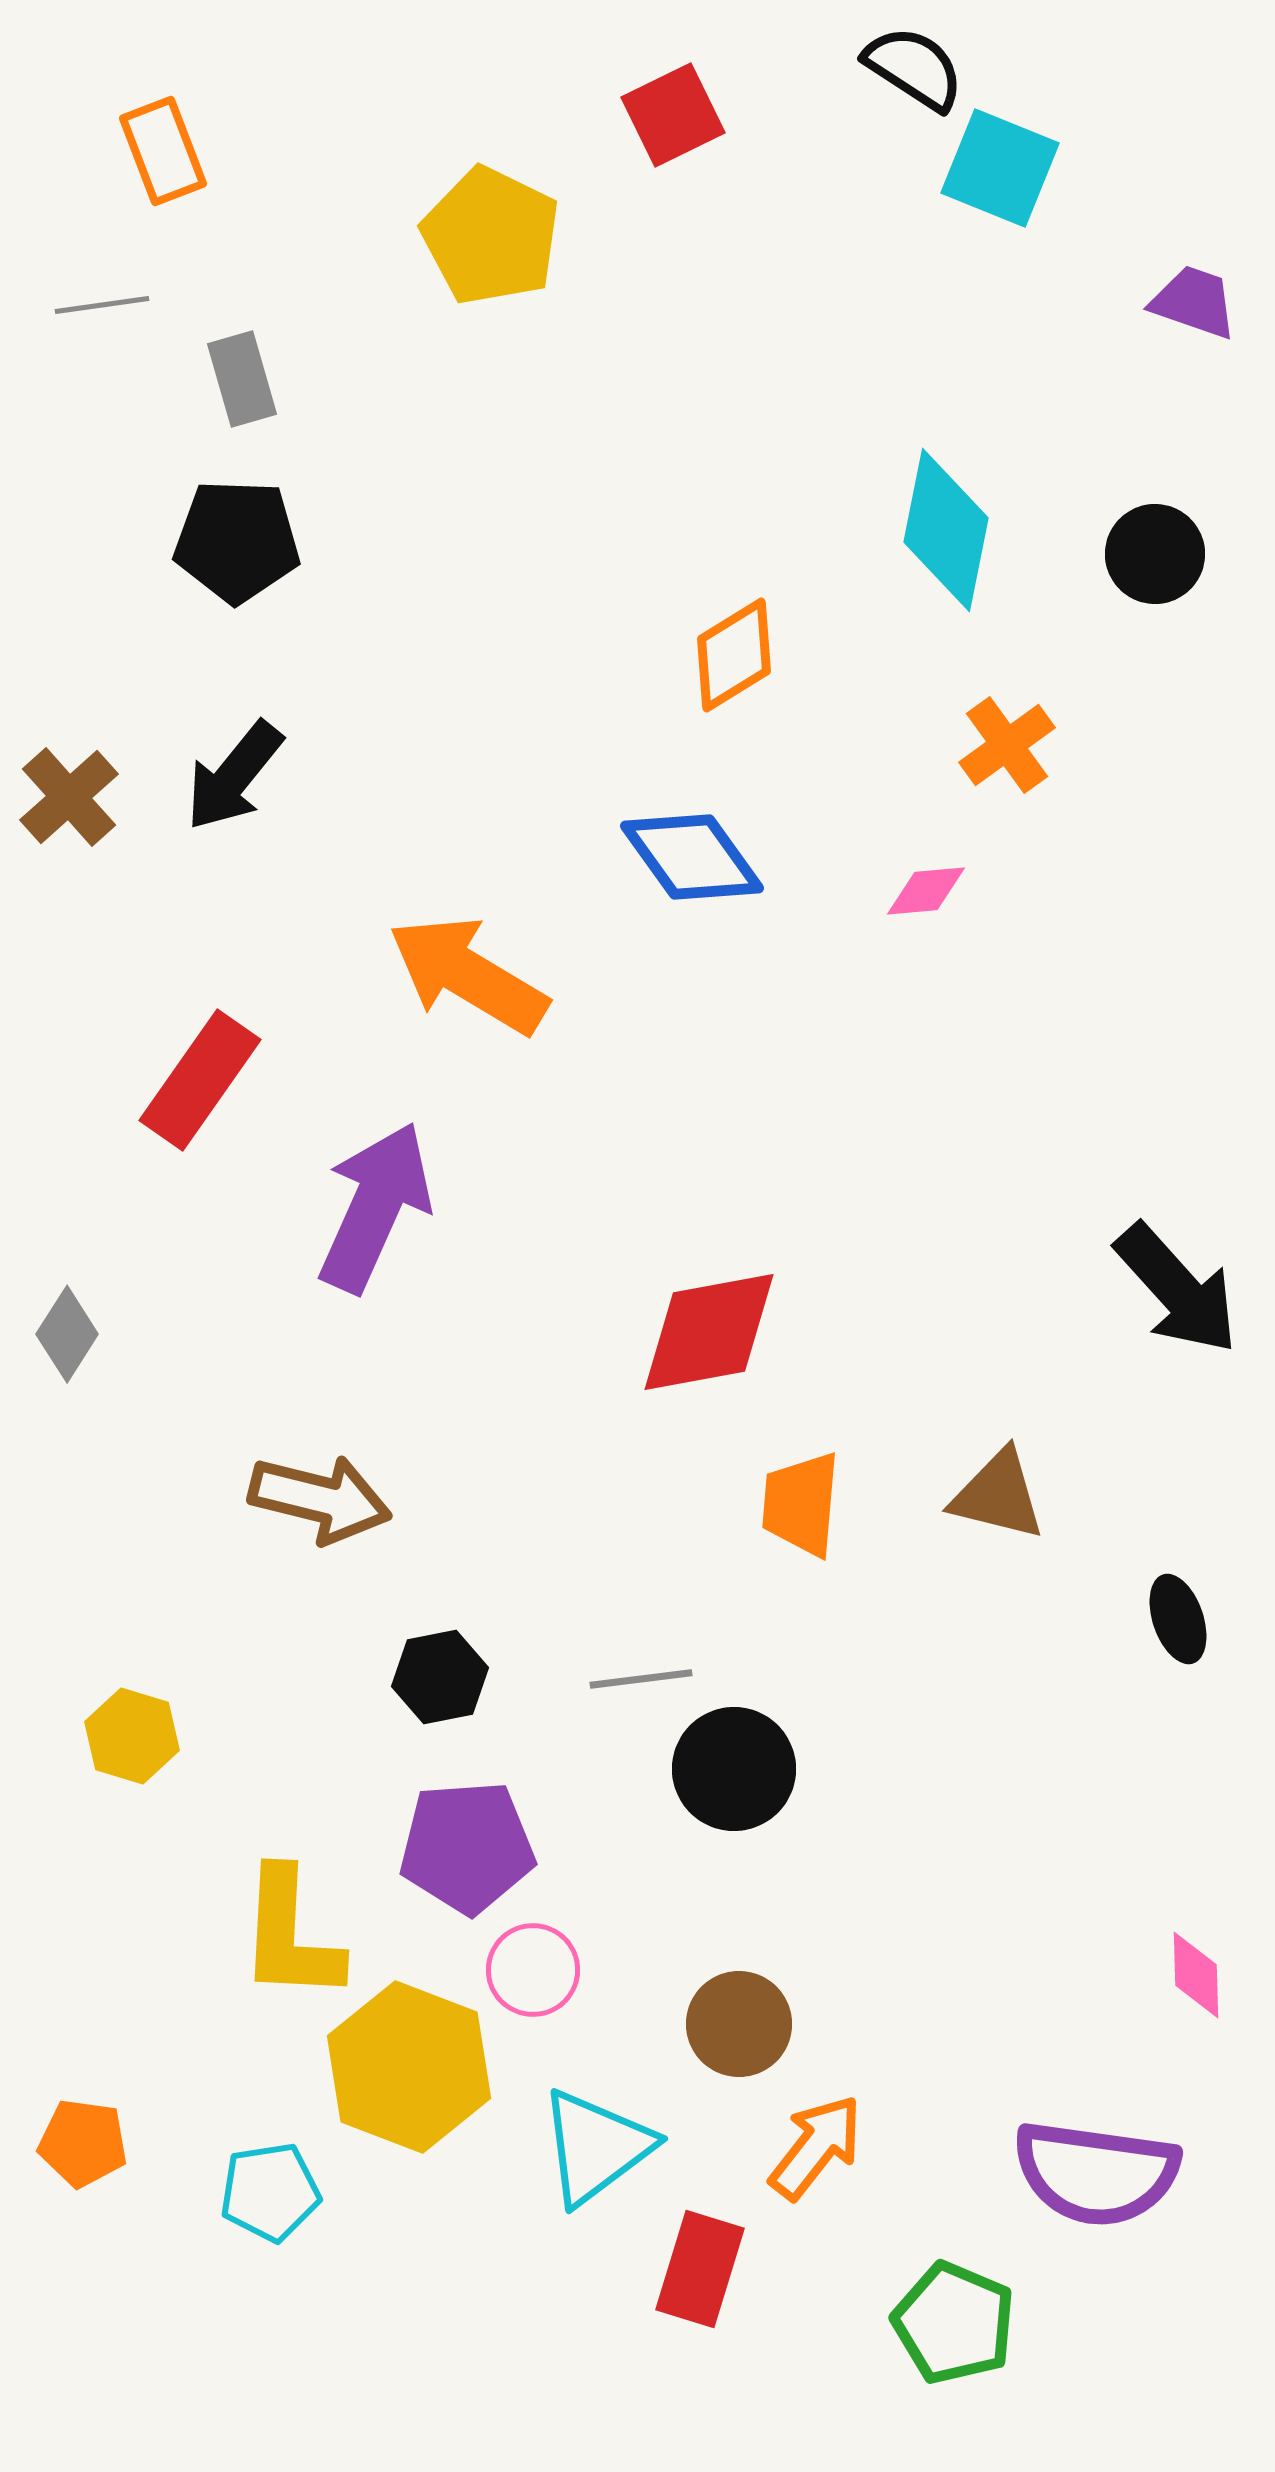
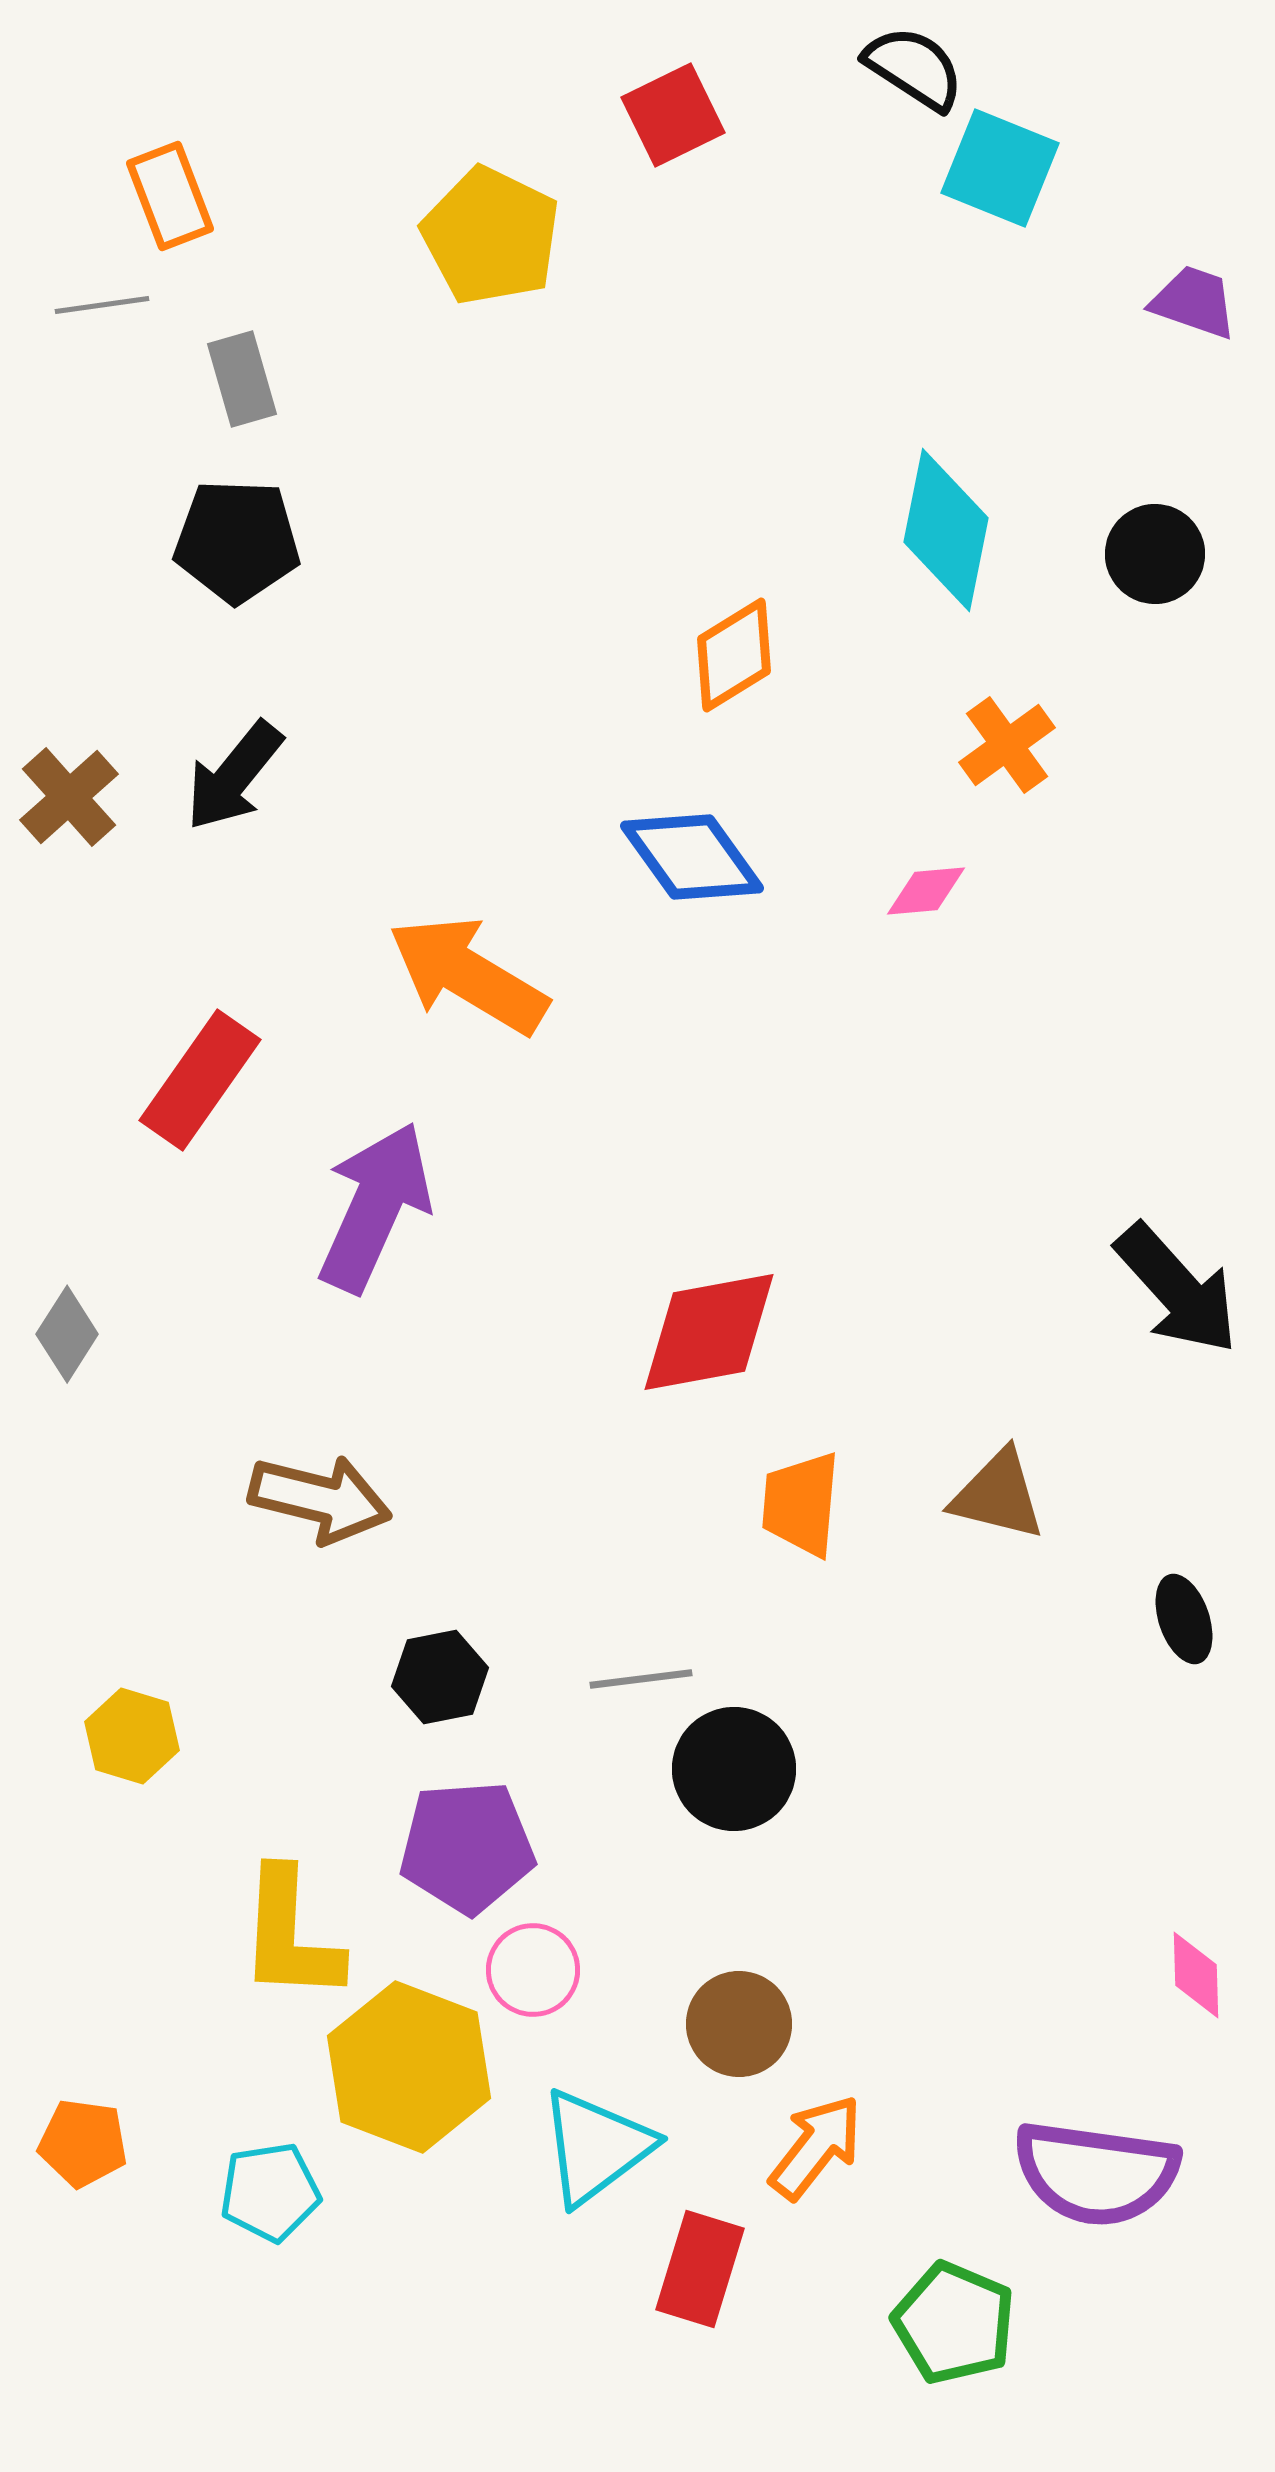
orange rectangle at (163, 151): moved 7 px right, 45 px down
black ellipse at (1178, 1619): moved 6 px right
